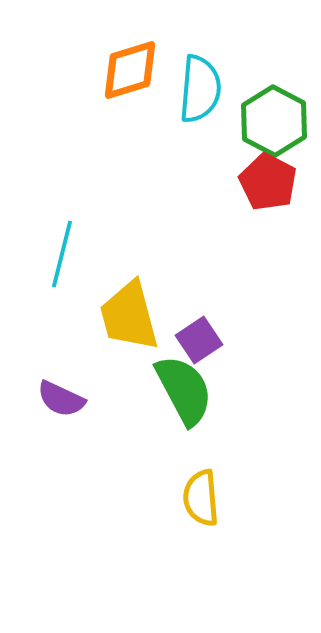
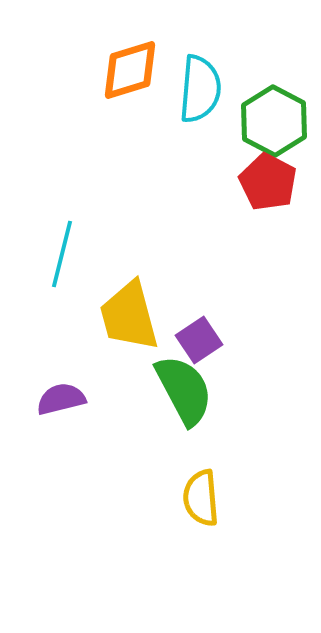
purple semicircle: rotated 141 degrees clockwise
